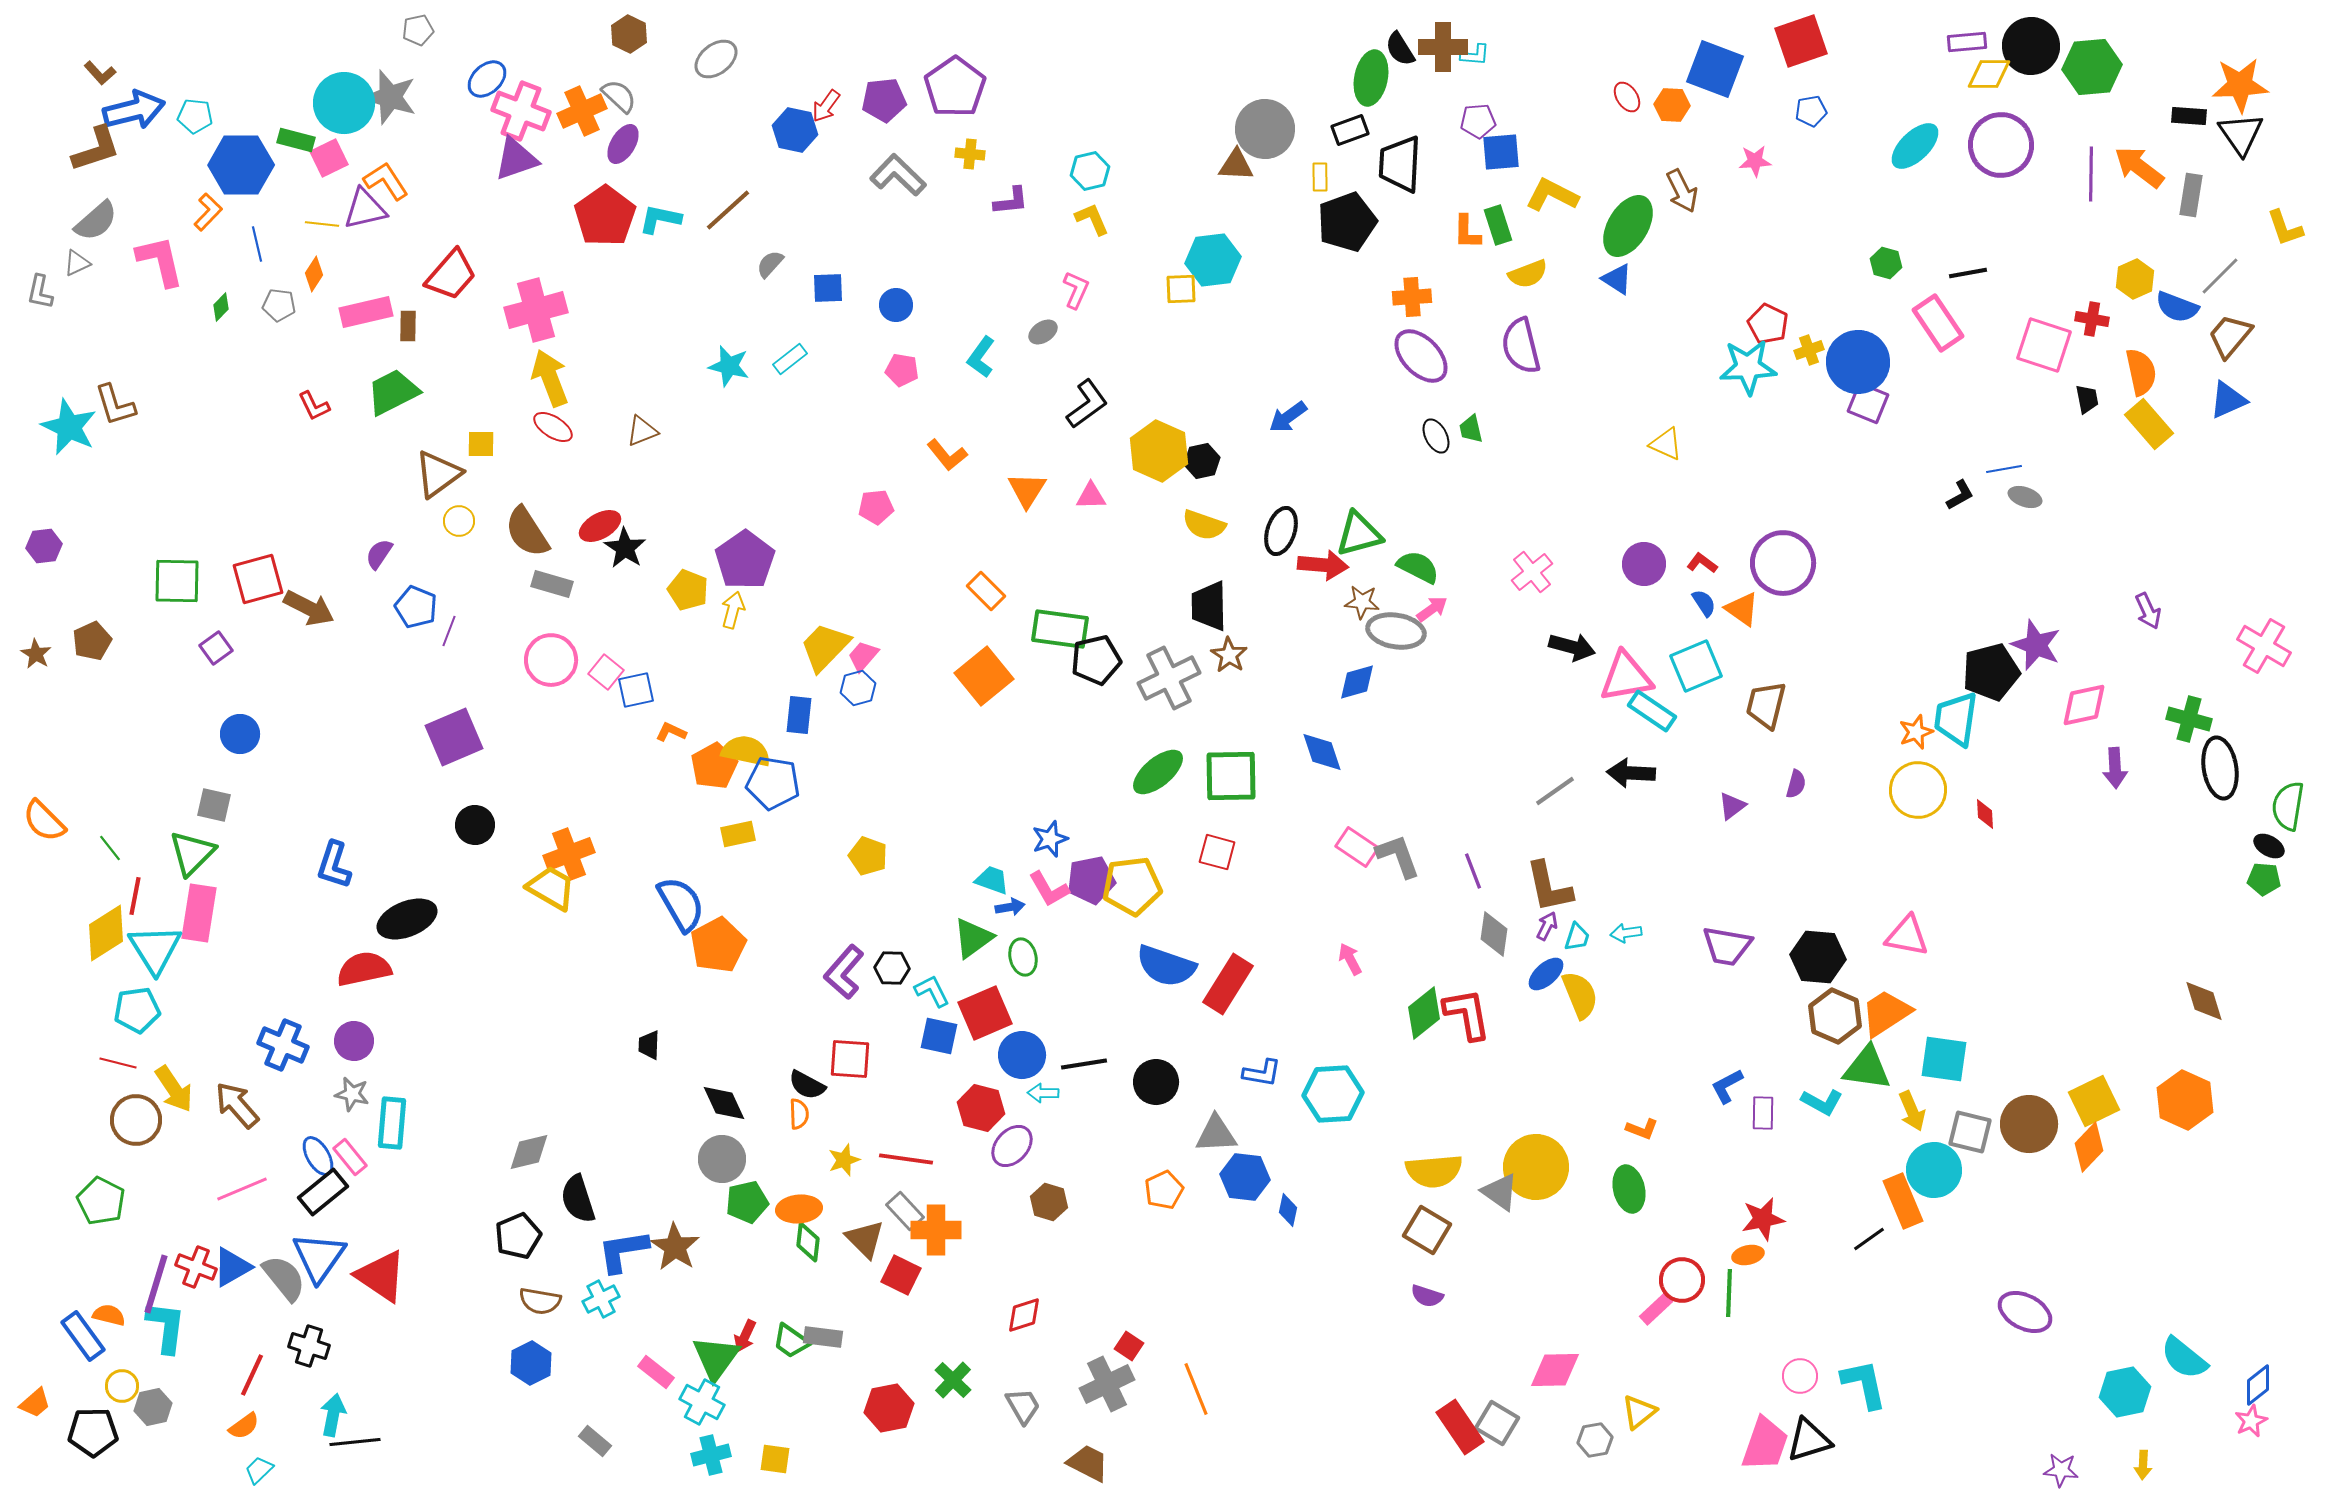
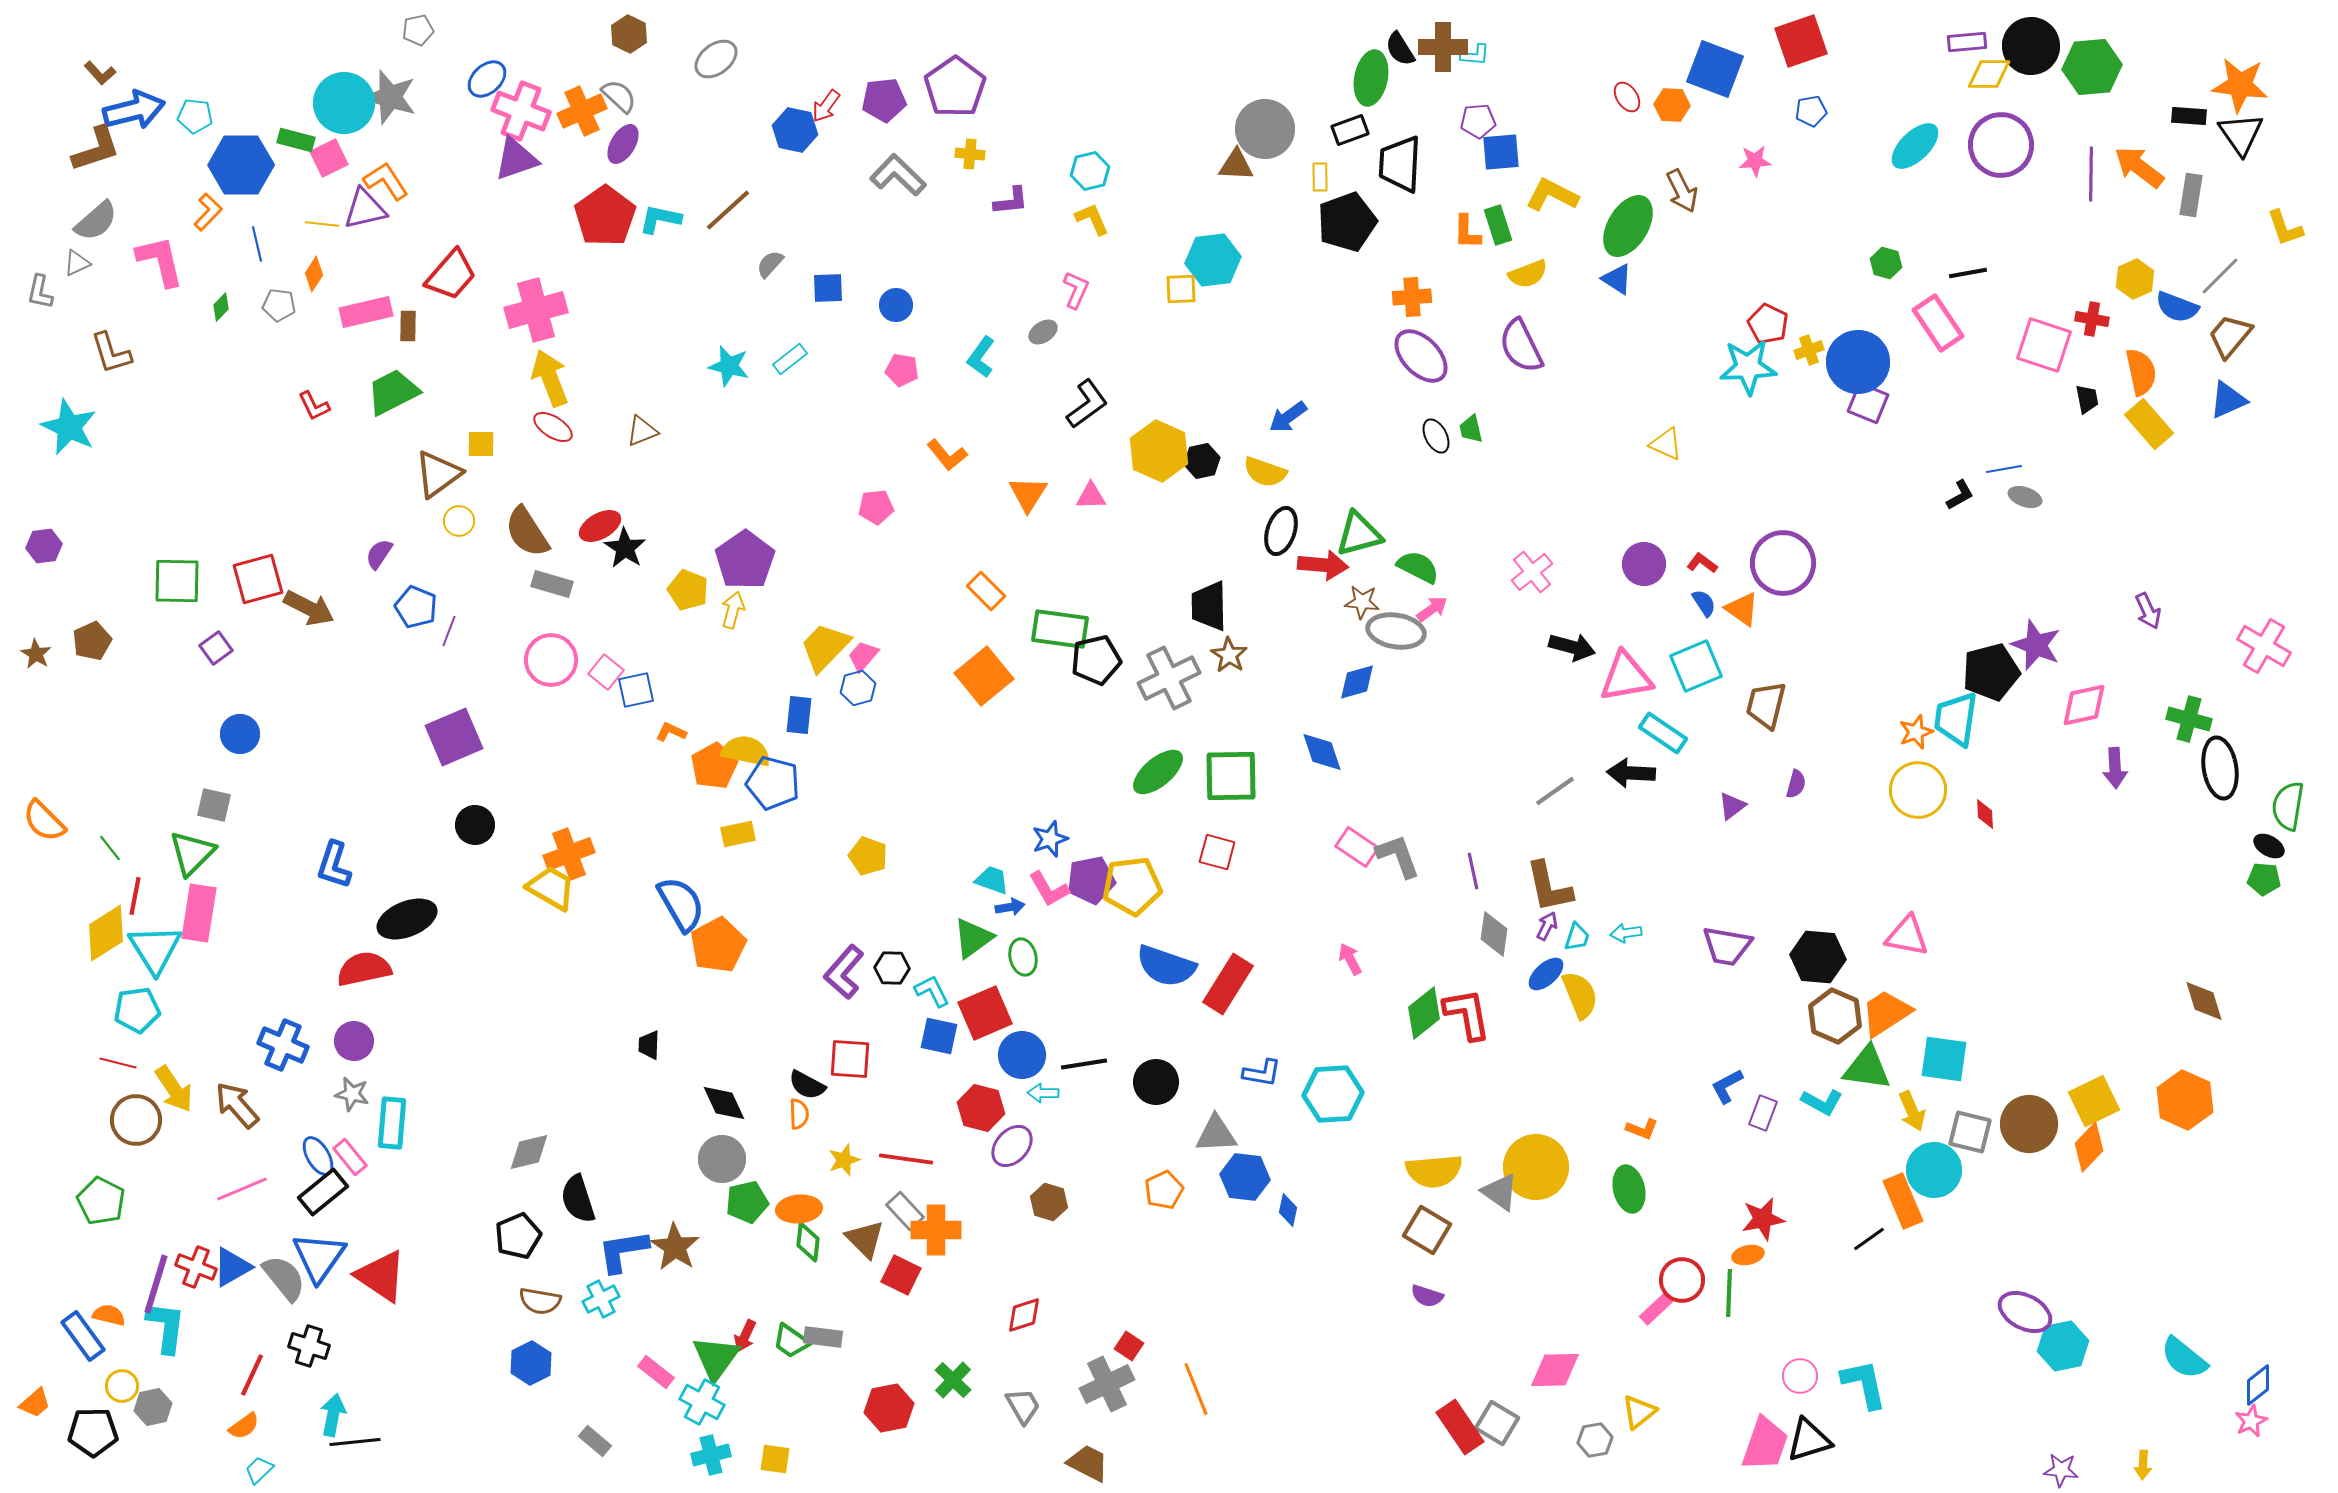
orange star at (2240, 85): rotated 10 degrees clockwise
purple semicircle at (1521, 346): rotated 12 degrees counterclockwise
brown L-shape at (115, 405): moved 4 px left, 52 px up
orange triangle at (1027, 490): moved 1 px right, 4 px down
yellow semicircle at (1204, 525): moved 61 px right, 53 px up
cyan rectangle at (1652, 711): moved 11 px right, 22 px down
blue pentagon at (773, 783): rotated 6 degrees clockwise
purple line at (1473, 871): rotated 9 degrees clockwise
purple rectangle at (1763, 1113): rotated 20 degrees clockwise
cyan hexagon at (2125, 1392): moved 62 px left, 46 px up
